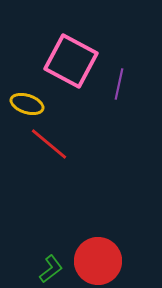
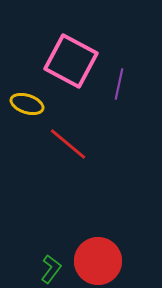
red line: moved 19 px right
green L-shape: rotated 16 degrees counterclockwise
